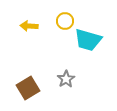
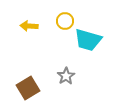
gray star: moved 3 px up
